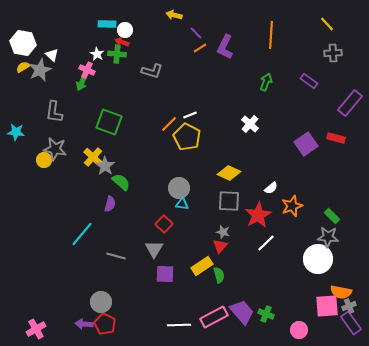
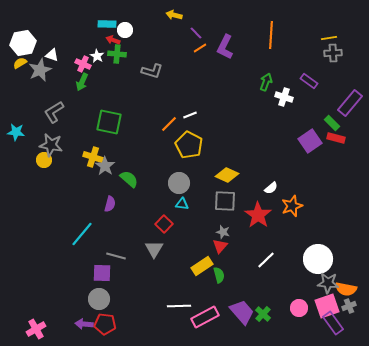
yellow line at (327, 24): moved 2 px right, 14 px down; rotated 56 degrees counterclockwise
red arrow at (122, 42): moved 9 px left, 2 px up
white hexagon at (23, 43): rotated 20 degrees counterclockwise
white star at (97, 54): moved 2 px down
white triangle at (52, 55): rotated 24 degrees counterclockwise
yellow semicircle at (23, 67): moved 3 px left, 4 px up
pink cross at (87, 70): moved 4 px left, 6 px up
gray L-shape at (54, 112): rotated 50 degrees clockwise
green square at (109, 122): rotated 8 degrees counterclockwise
white cross at (250, 124): moved 34 px right, 27 px up; rotated 24 degrees counterclockwise
yellow pentagon at (187, 137): moved 2 px right, 8 px down
purple square at (306, 144): moved 4 px right, 3 px up
gray star at (55, 149): moved 4 px left, 4 px up
yellow cross at (93, 157): rotated 24 degrees counterclockwise
yellow diamond at (229, 173): moved 2 px left, 2 px down
green semicircle at (121, 182): moved 8 px right, 3 px up
gray circle at (179, 188): moved 5 px up
gray square at (229, 201): moved 4 px left
red star at (258, 215): rotated 8 degrees counterclockwise
green rectangle at (332, 216): moved 93 px up
gray star at (328, 237): moved 46 px down
white line at (266, 243): moved 17 px down
purple square at (165, 274): moved 63 px left, 1 px up
orange semicircle at (341, 292): moved 5 px right, 3 px up
gray circle at (101, 302): moved 2 px left, 3 px up
pink square at (327, 306): rotated 15 degrees counterclockwise
green cross at (266, 314): moved 3 px left; rotated 21 degrees clockwise
pink rectangle at (214, 317): moved 9 px left
purple rectangle at (351, 323): moved 18 px left
red pentagon at (105, 324): rotated 20 degrees counterclockwise
white line at (179, 325): moved 19 px up
pink circle at (299, 330): moved 22 px up
